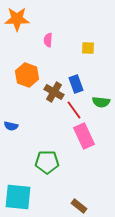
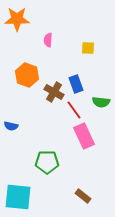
brown rectangle: moved 4 px right, 10 px up
